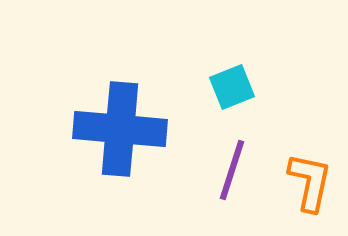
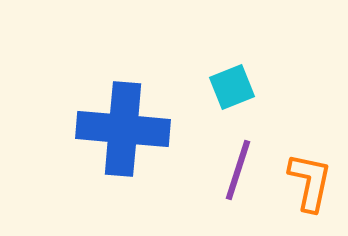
blue cross: moved 3 px right
purple line: moved 6 px right
